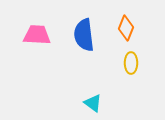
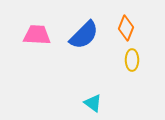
blue semicircle: rotated 128 degrees counterclockwise
yellow ellipse: moved 1 px right, 3 px up
